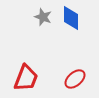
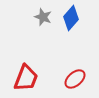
blue diamond: rotated 40 degrees clockwise
